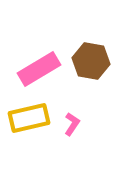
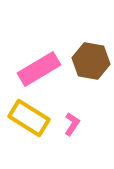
yellow rectangle: rotated 45 degrees clockwise
